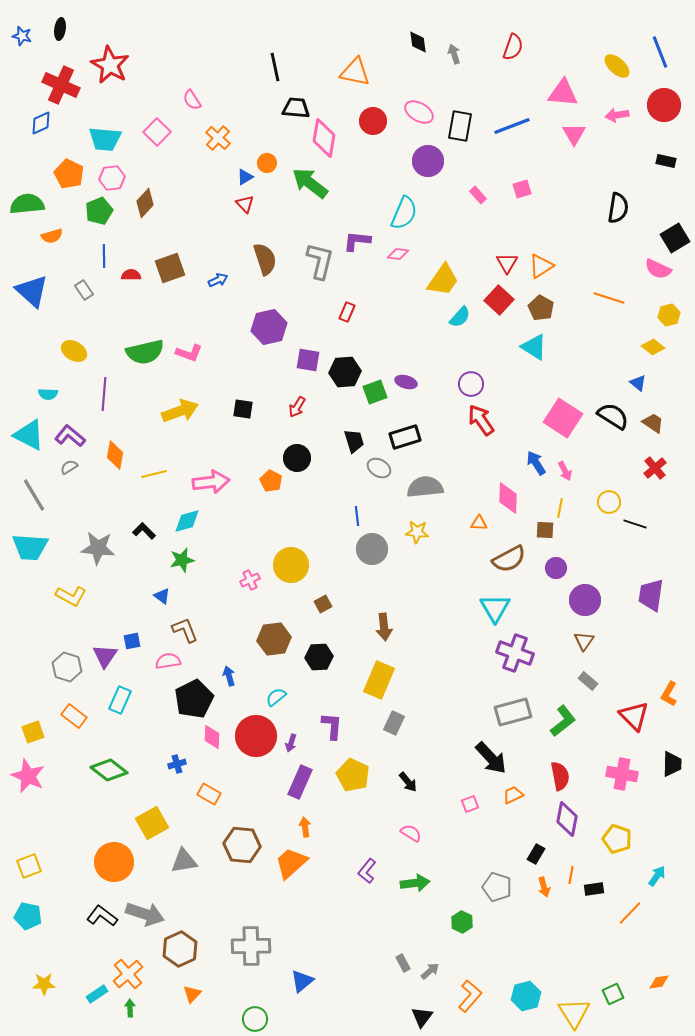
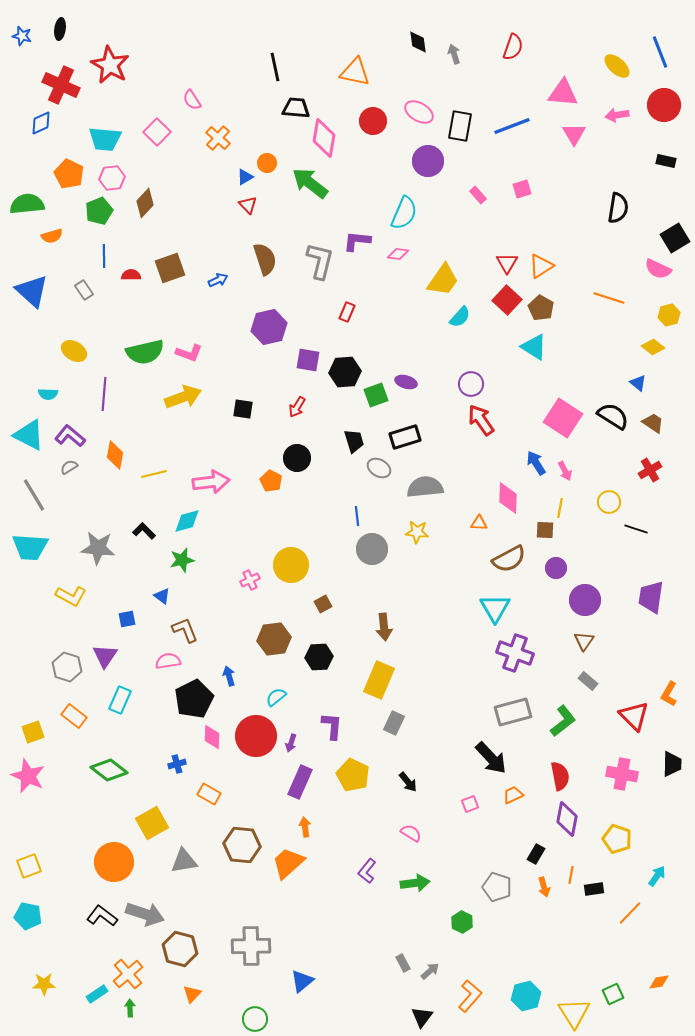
red triangle at (245, 204): moved 3 px right, 1 px down
red square at (499, 300): moved 8 px right
green square at (375, 392): moved 1 px right, 3 px down
yellow arrow at (180, 411): moved 3 px right, 14 px up
red cross at (655, 468): moved 5 px left, 2 px down; rotated 10 degrees clockwise
black line at (635, 524): moved 1 px right, 5 px down
purple trapezoid at (651, 595): moved 2 px down
blue square at (132, 641): moved 5 px left, 22 px up
orange trapezoid at (291, 863): moved 3 px left
brown hexagon at (180, 949): rotated 20 degrees counterclockwise
